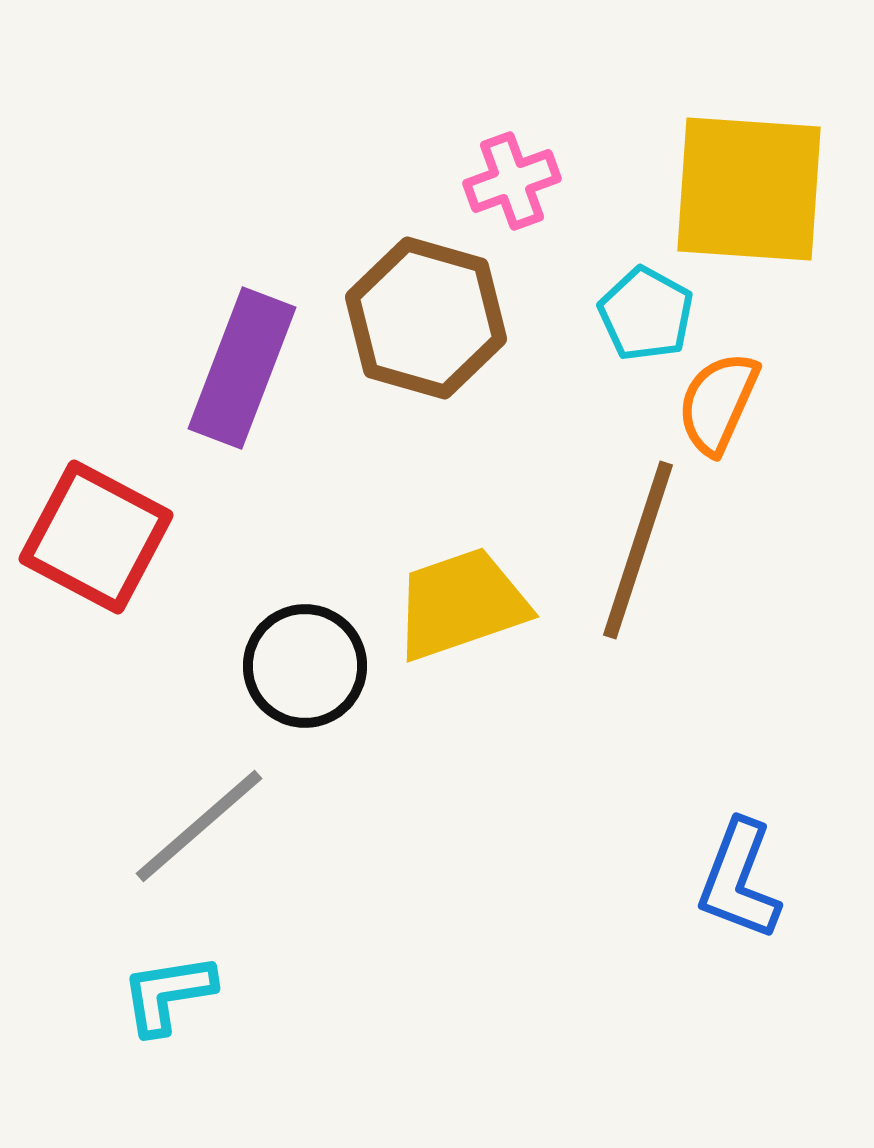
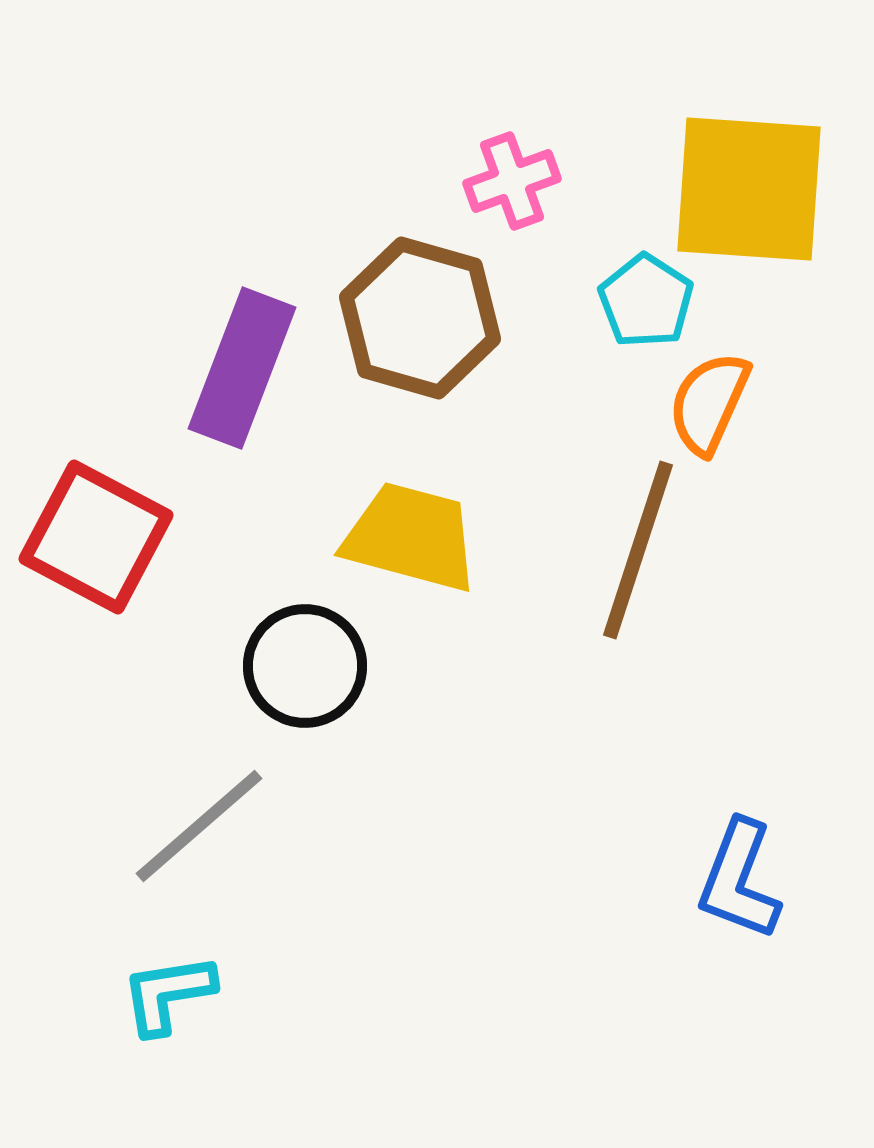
cyan pentagon: moved 13 px up; rotated 4 degrees clockwise
brown hexagon: moved 6 px left
orange semicircle: moved 9 px left
yellow trapezoid: moved 50 px left, 67 px up; rotated 34 degrees clockwise
